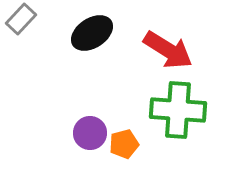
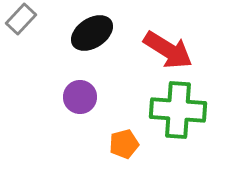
purple circle: moved 10 px left, 36 px up
